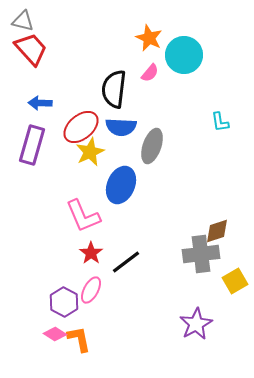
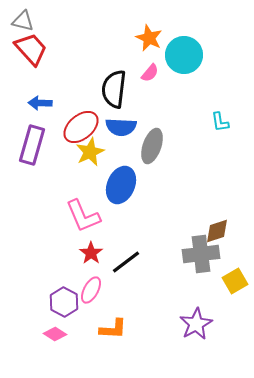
orange L-shape: moved 34 px right, 10 px up; rotated 104 degrees clockwise
